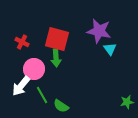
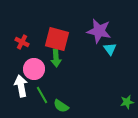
white arrow: rotated 130 degrees clockwise
